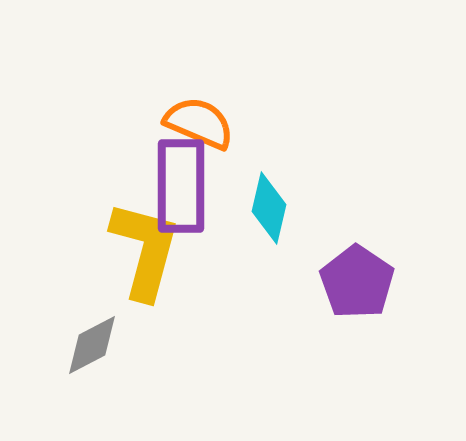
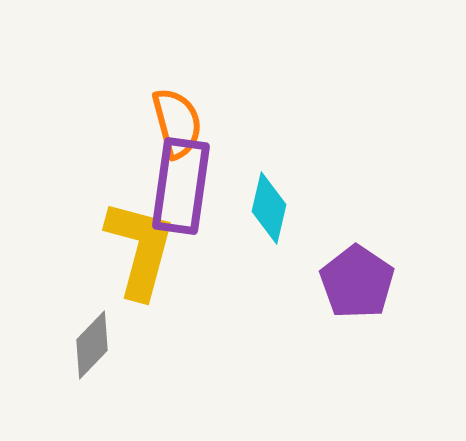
orange semicircle: moved 22 px left; rotated 52 degrees clockwise
purple rectangle: rotated 8 degrees clockwise
yellow L-shape: moved 5 px left, 1 px up
gray diamond: rotated 18 degrees counterclockwise
